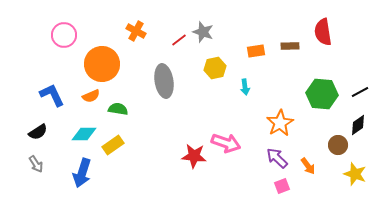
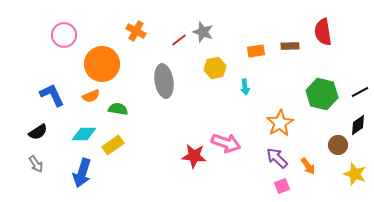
green hexagon: rotated 8 degrees clockwise
